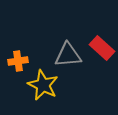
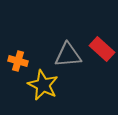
red rectangle: moved 1 px down
orange cross: rotated 24 degrees clockwise
